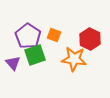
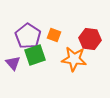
red hexagon: rotated 20 degrees counterclockwise
